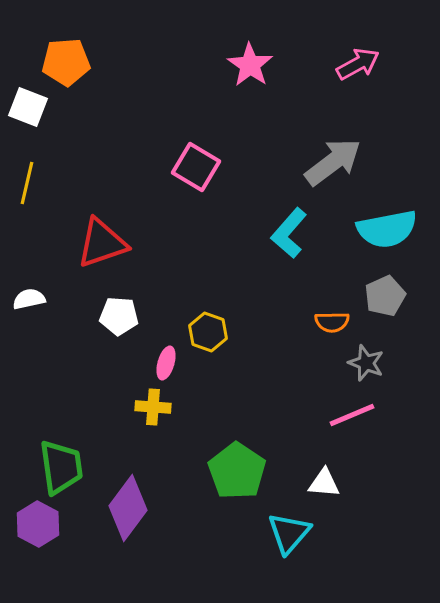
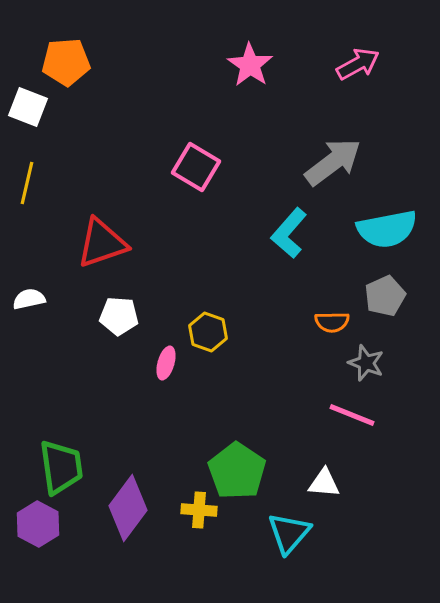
yellow cross: moved 46 px right, 103 px down
pink line: rotated 45 degrees clockwise
